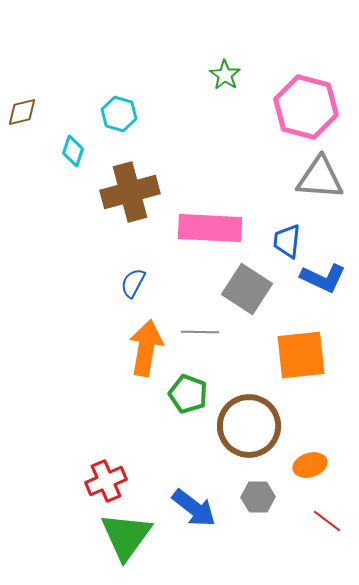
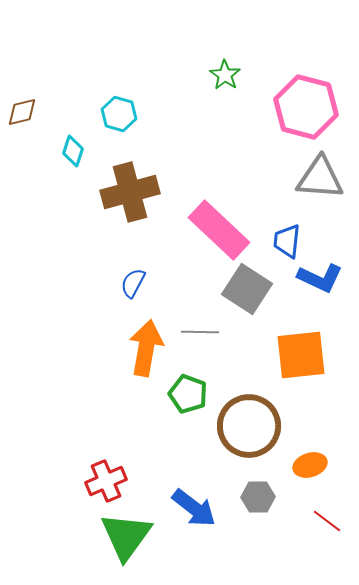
pink rectangle: moved 9 px right, 2 px down; rotated 40 degrees clockwise
blue L-shape: moved 3 px left
